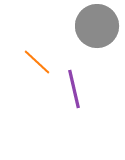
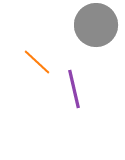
gray circle: moved 1 px left, 1 px up
